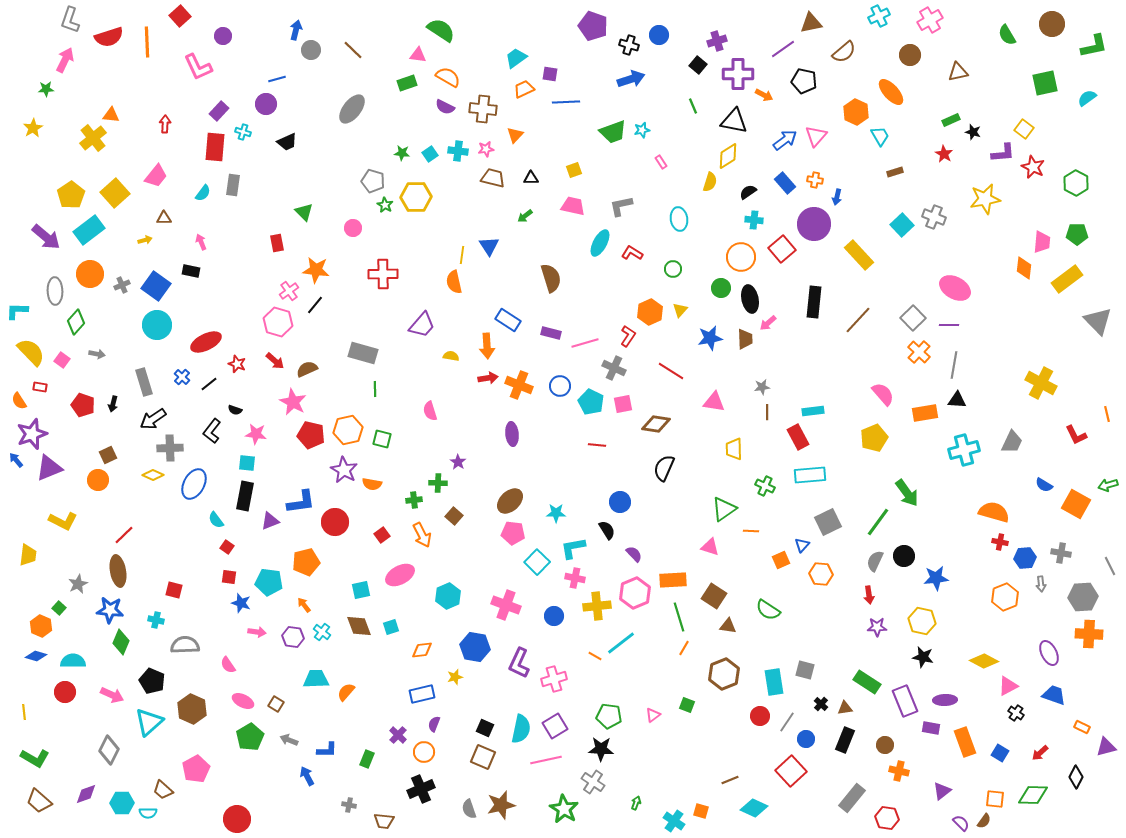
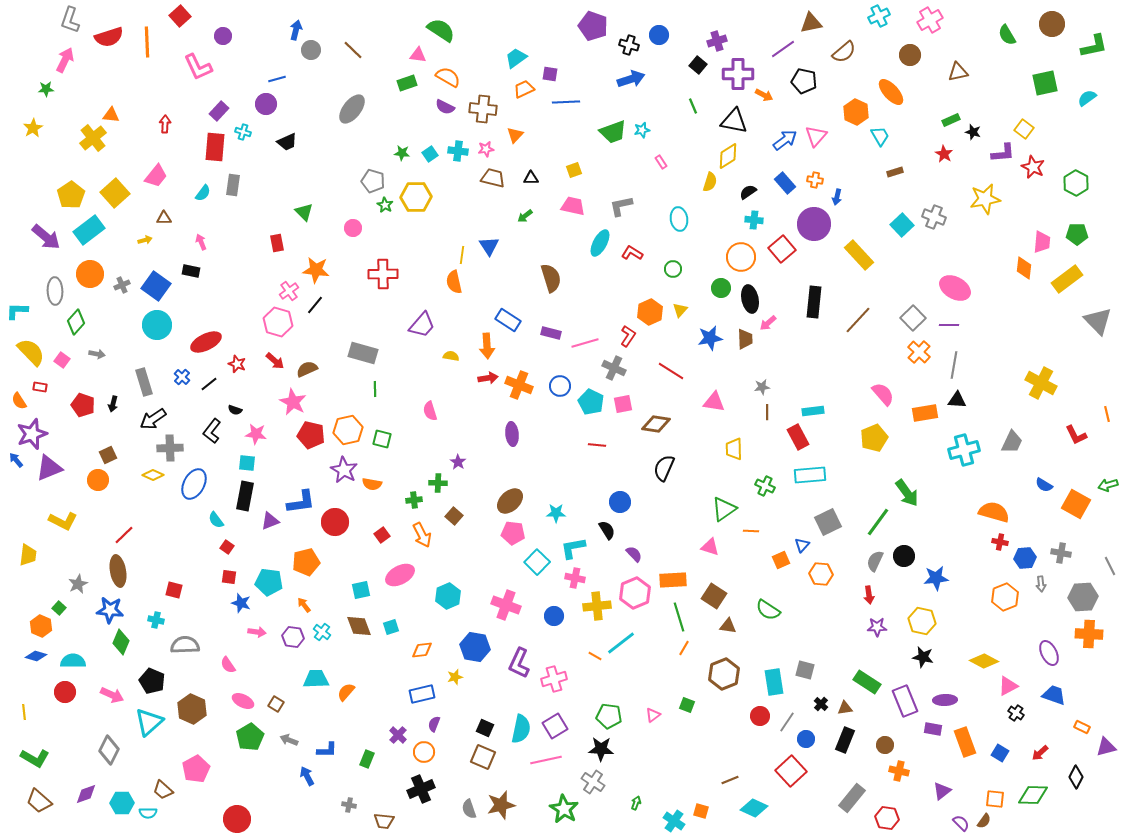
purple rectangle at (931, 728): moved 2 px right, 1 px down
